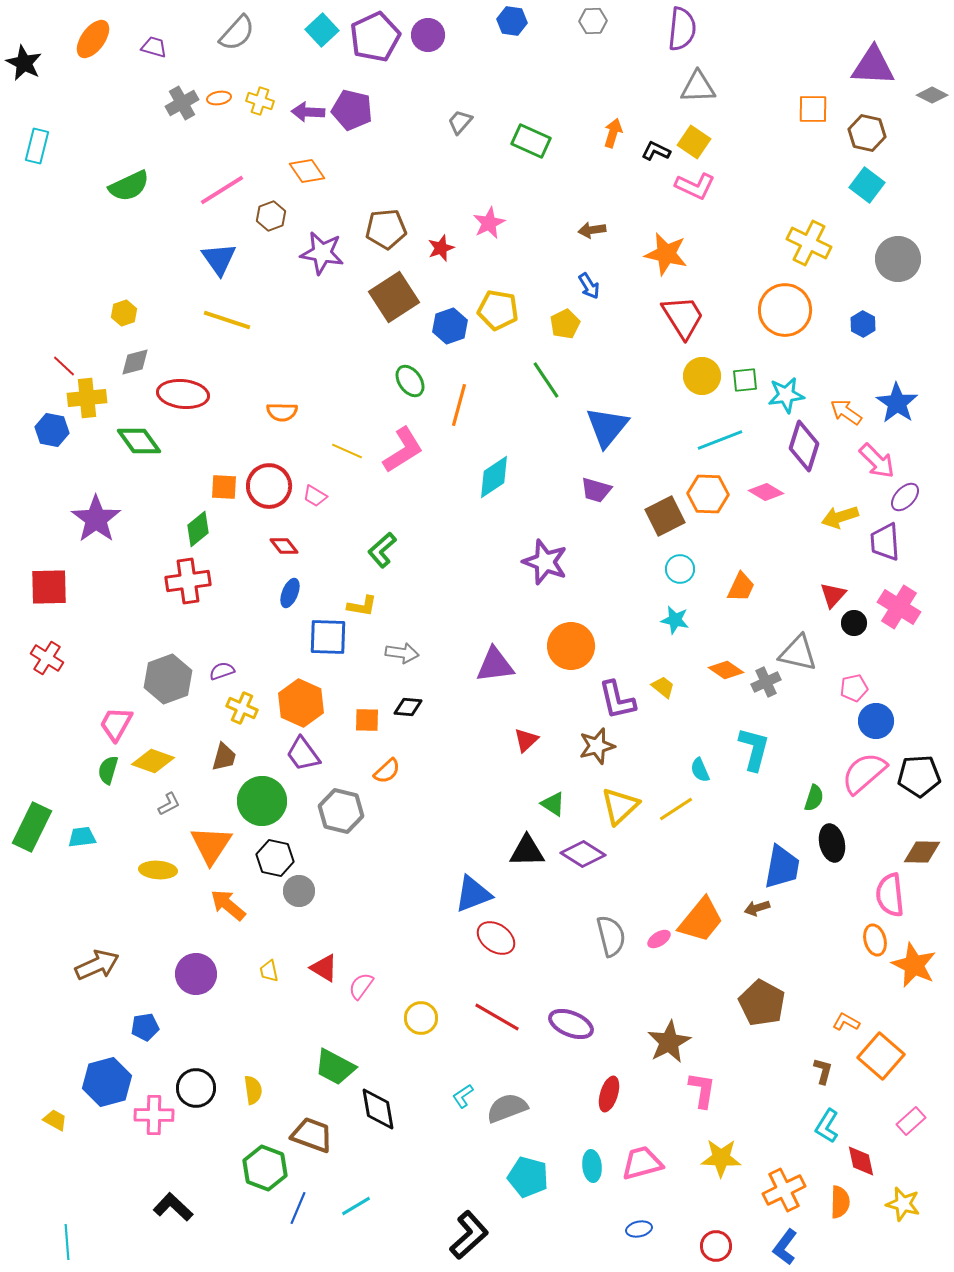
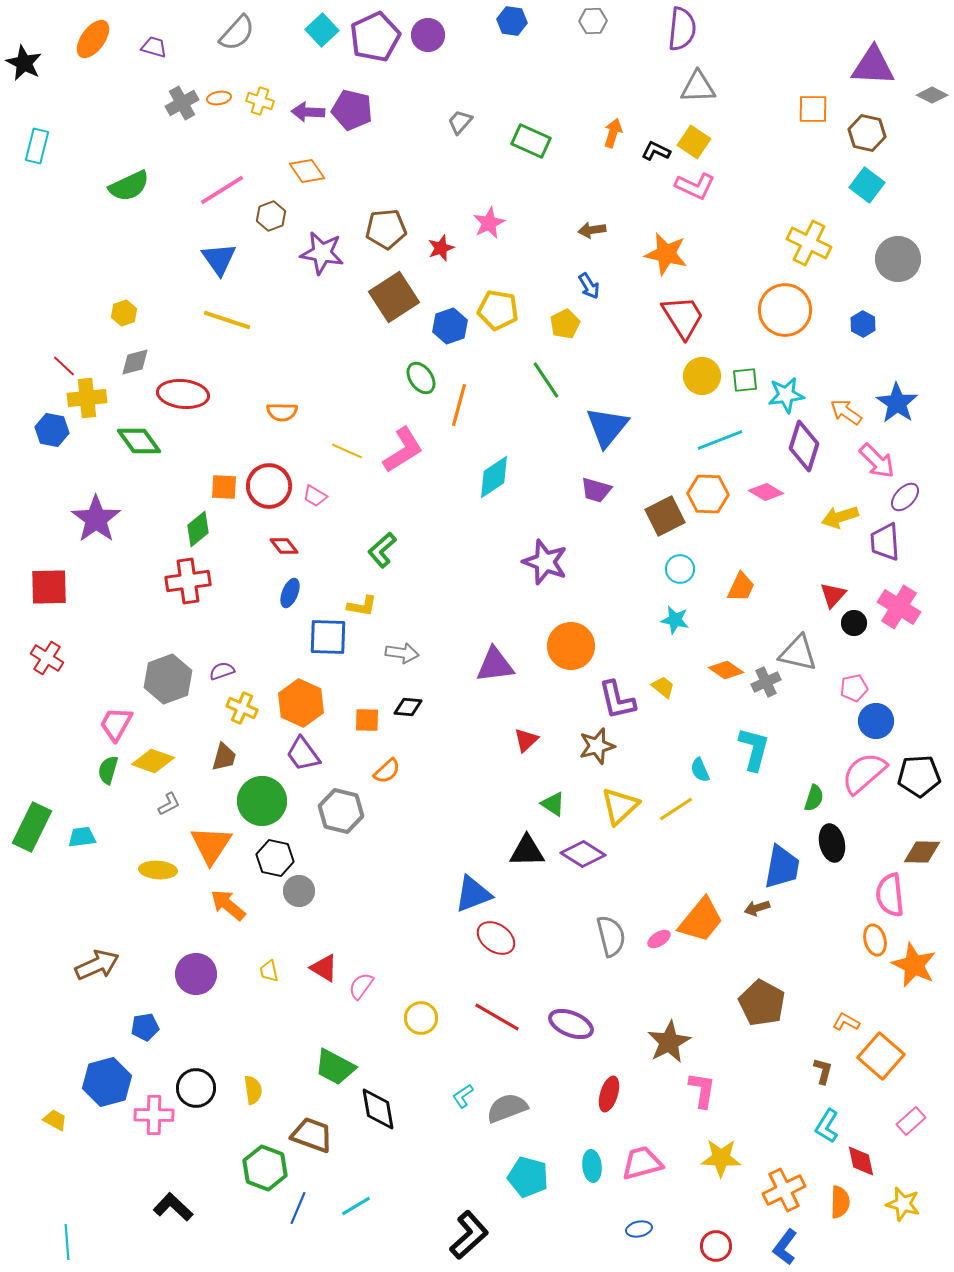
green ellipse at (410, 381): moved 11 px right, 3 px up
